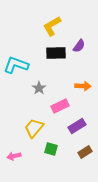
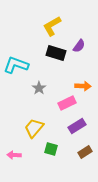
black rectangle: rotated 18 degrees clockwise
pink rectangle: moved 7 px right, 3 px up
pink arrow: moved 1 px up; rotated 16 degrees clockwise
